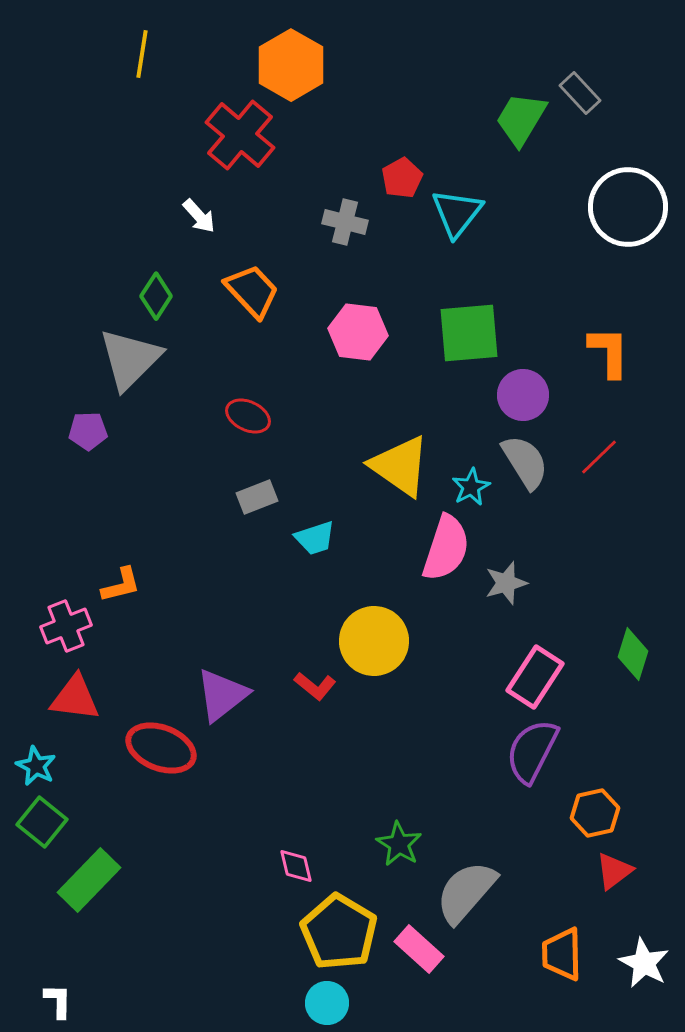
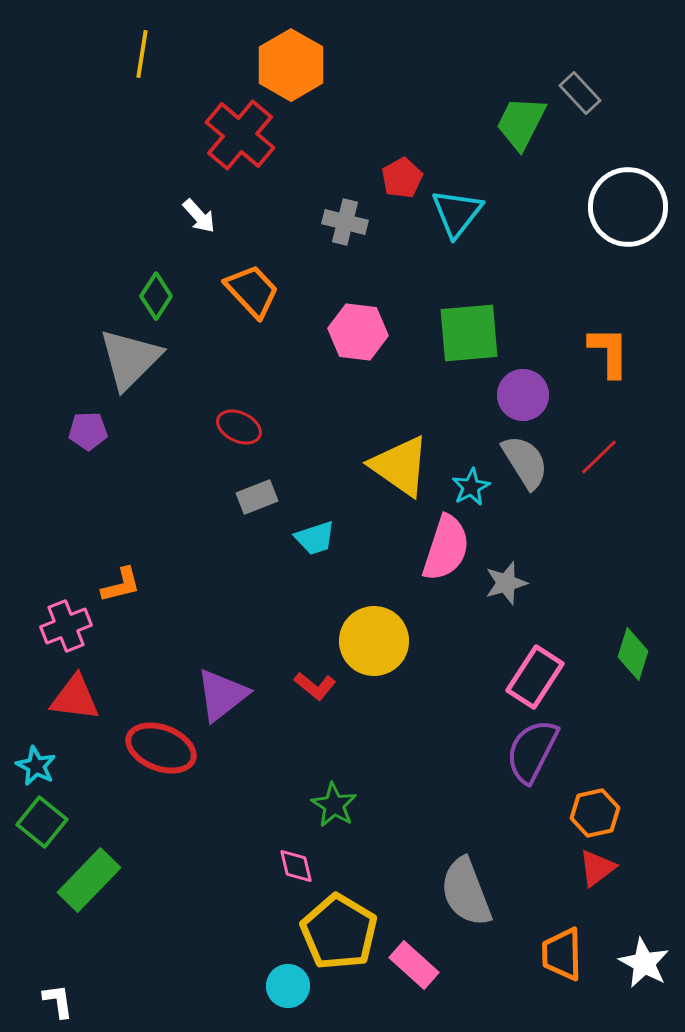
green trapezoid at (521, 119): moved 4 px down; rotated 4 degrees counterclockwise
red ellipse at (248, 416): moved 9 px left, 11 px down
green star at (399, 844): moved 65 px left, 39 px up
red triangle at (614, 871): moved 17 px left, 3 px up
gray semicircle at (466, 892): rotated 62 degrees counterclockwise
pink rectangle at (419, 949): moved 5 px left, 16 px down
white L-shape at (58, 1001): rotated 9 degrees counterclockwise
cyan circle at (327, 1003): moved 39 px left, 17 px up
